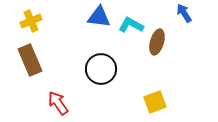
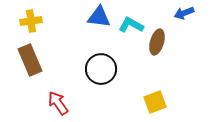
blue arrow: rotated 78 degrees counterclockwise
yellow cross: rotated 15 degrees clockwise
